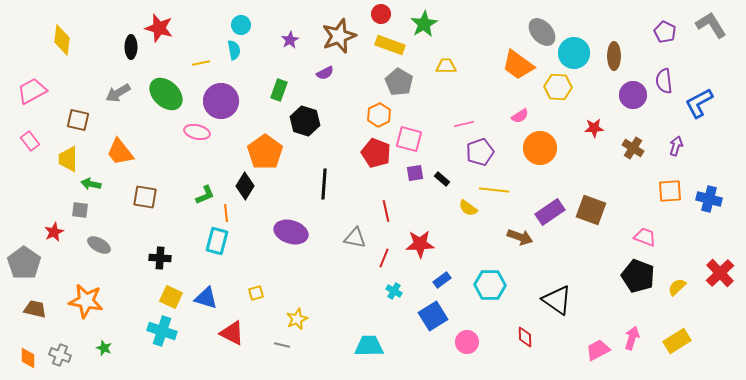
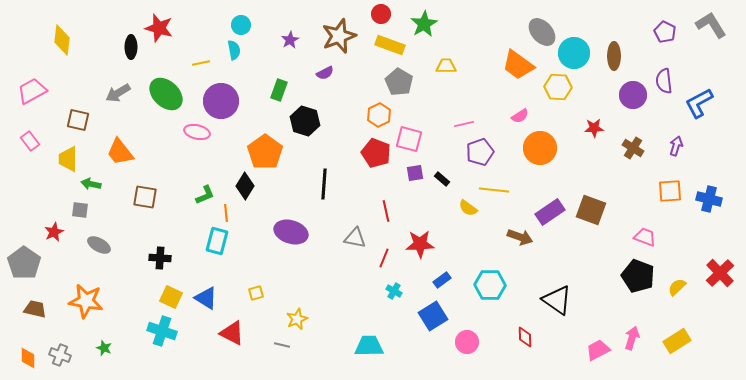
blue triangle at (206, 298): rotated 15 degrees clockwise
